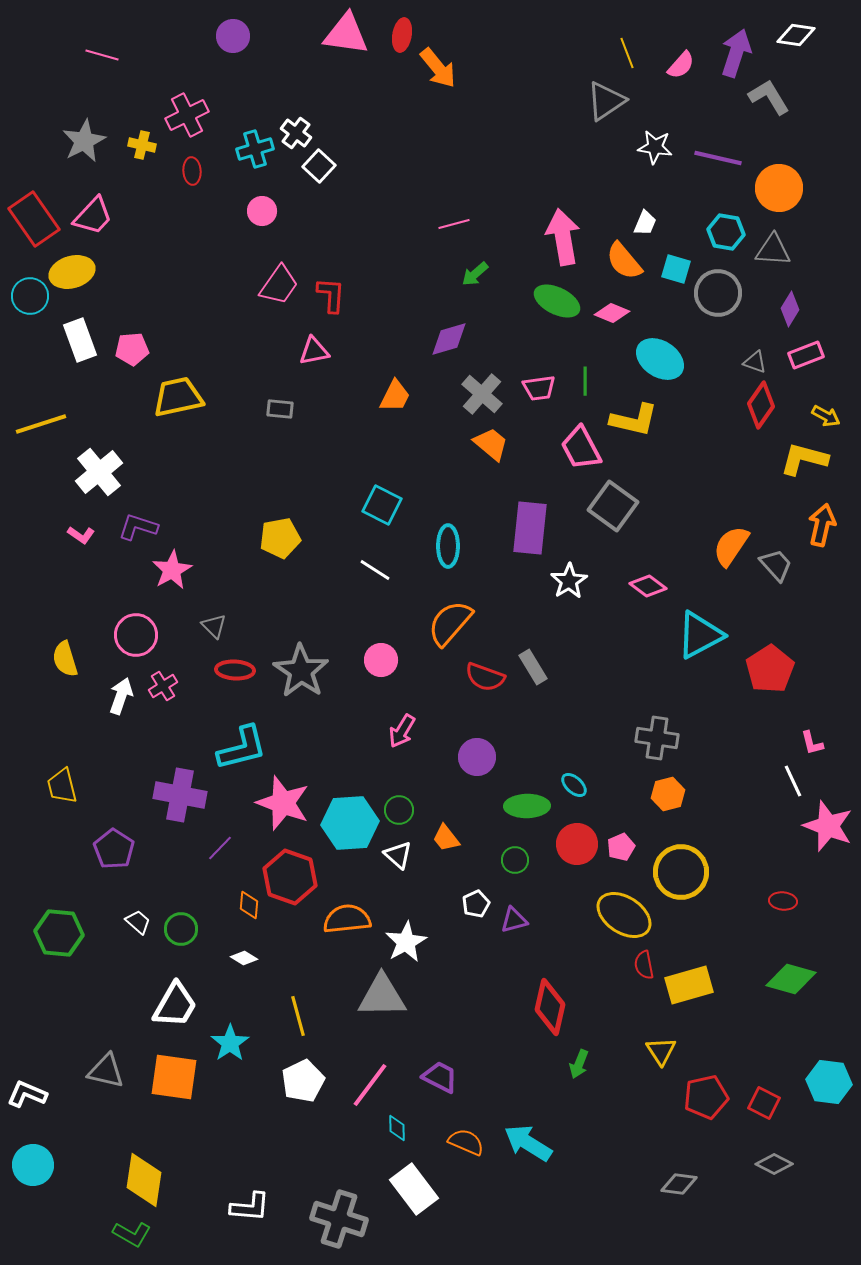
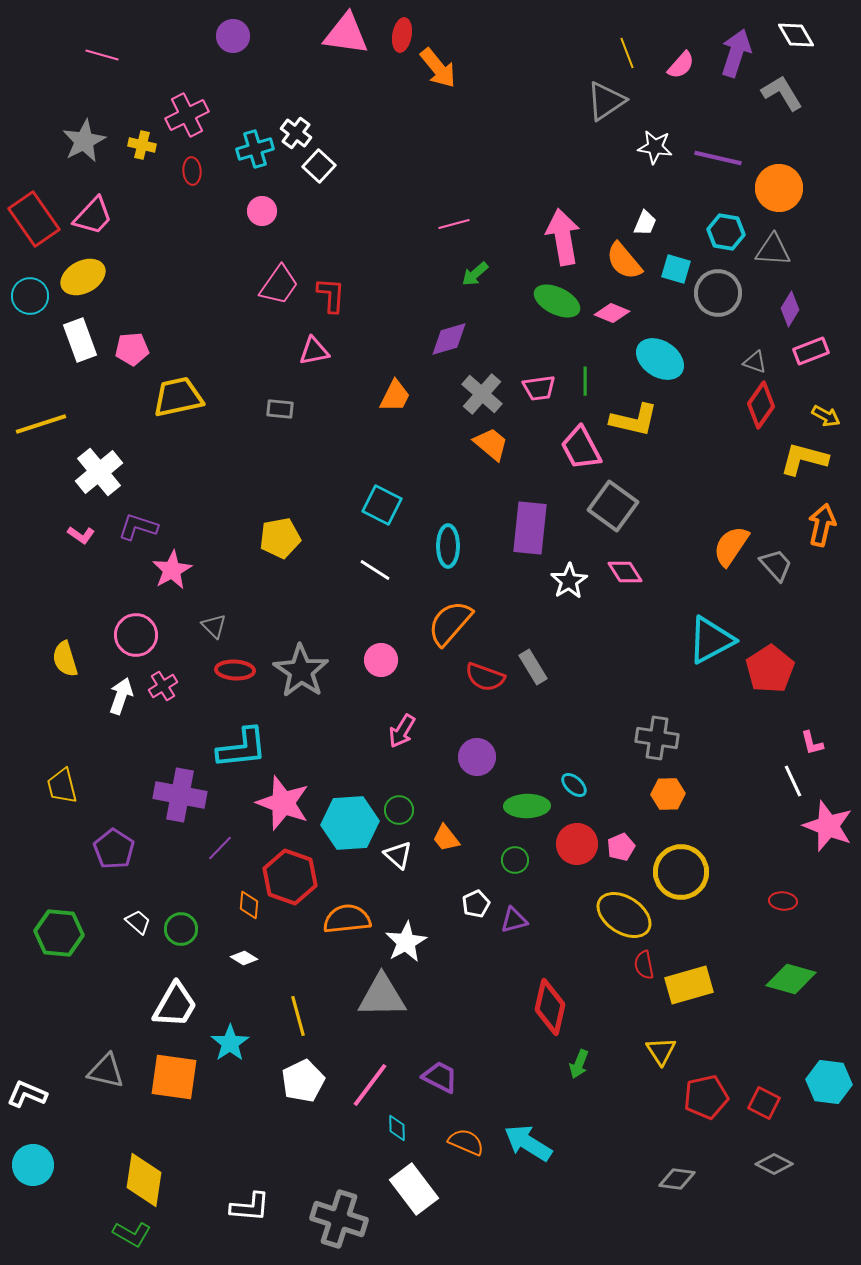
white diamond at (796, 35): rotated 51 degrees clockwise
gray L-shape at (769, 97): moved 13 px right, 4 px up
yellow ellipse at (72, 272): moved 11 px right, 5 px down; rotated 12 degrees counterclockwise
pink rectangle at (806, 355): moved 5 px right, 4 px up
pink diamond at (648, 586): moved 23 px left, 14 px up; rotated 21 degrees clockwise
cyan triangle at (700, 635): moved 11 px right, 5 px down
cyan L-shape at (242, 748): rotated 8 degrees clockwise
orange hexagon at (668, 794): rotated 12 degrees clockwise
gray diamond at (679, 1184): moved 2 px left, 5 px up
